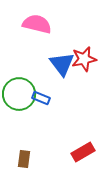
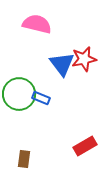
red rectangle: moved 2 px right, 6 px up
